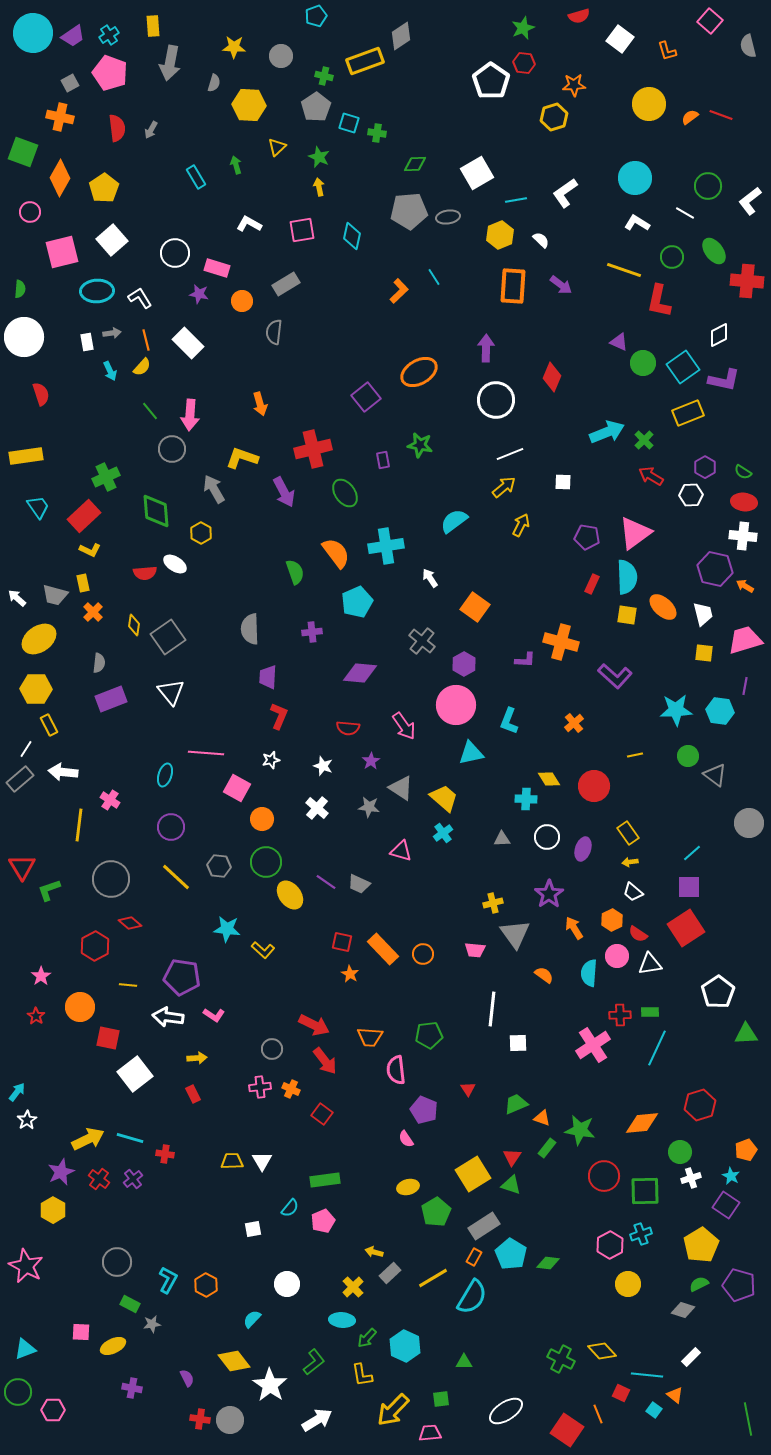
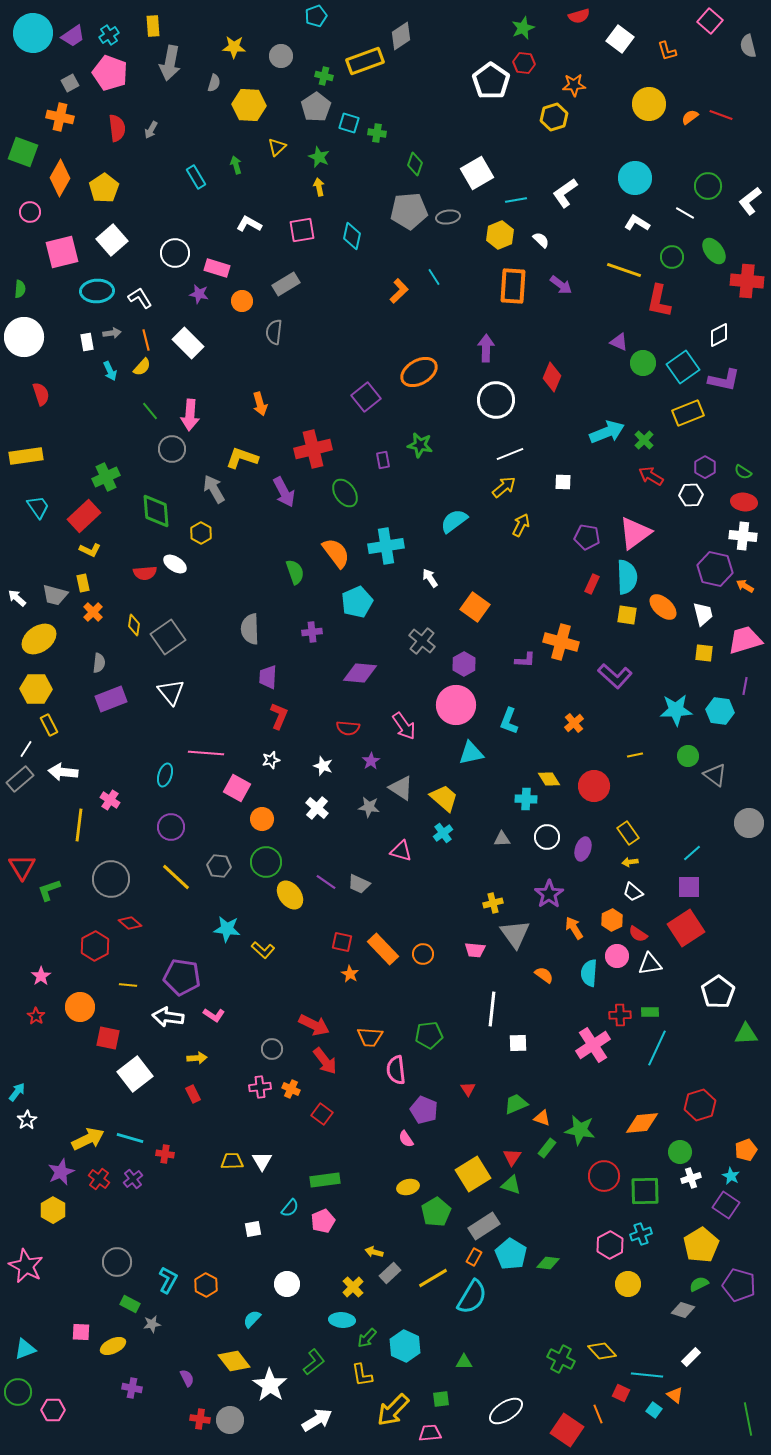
green diamond at (415, 164): rotated 70 degrees counterclockwise
